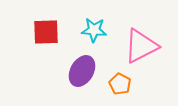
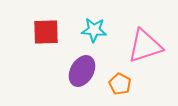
pink triangle: moved 4 px right; rotated 9 degrees clockwise
